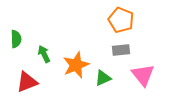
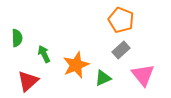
green semicircle: moved 1 px right, 1 px up
gray rectangle: rotated 36 degrees counterclockwise
red triangle: moved 1 px right, 1 px up; rotated 20 degrees counterclockwise
